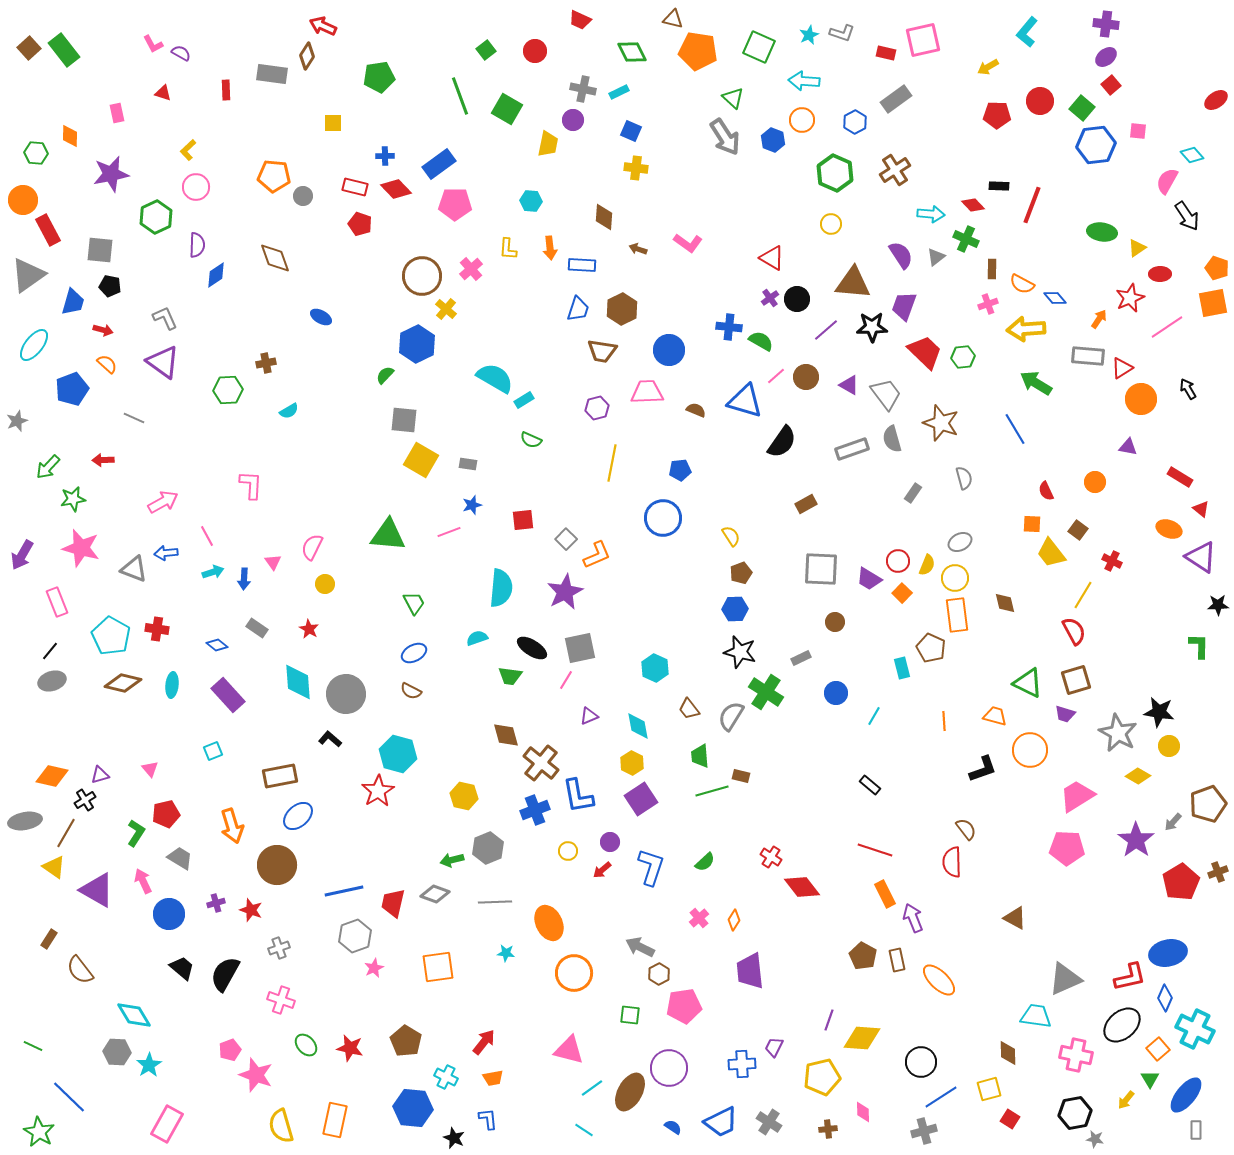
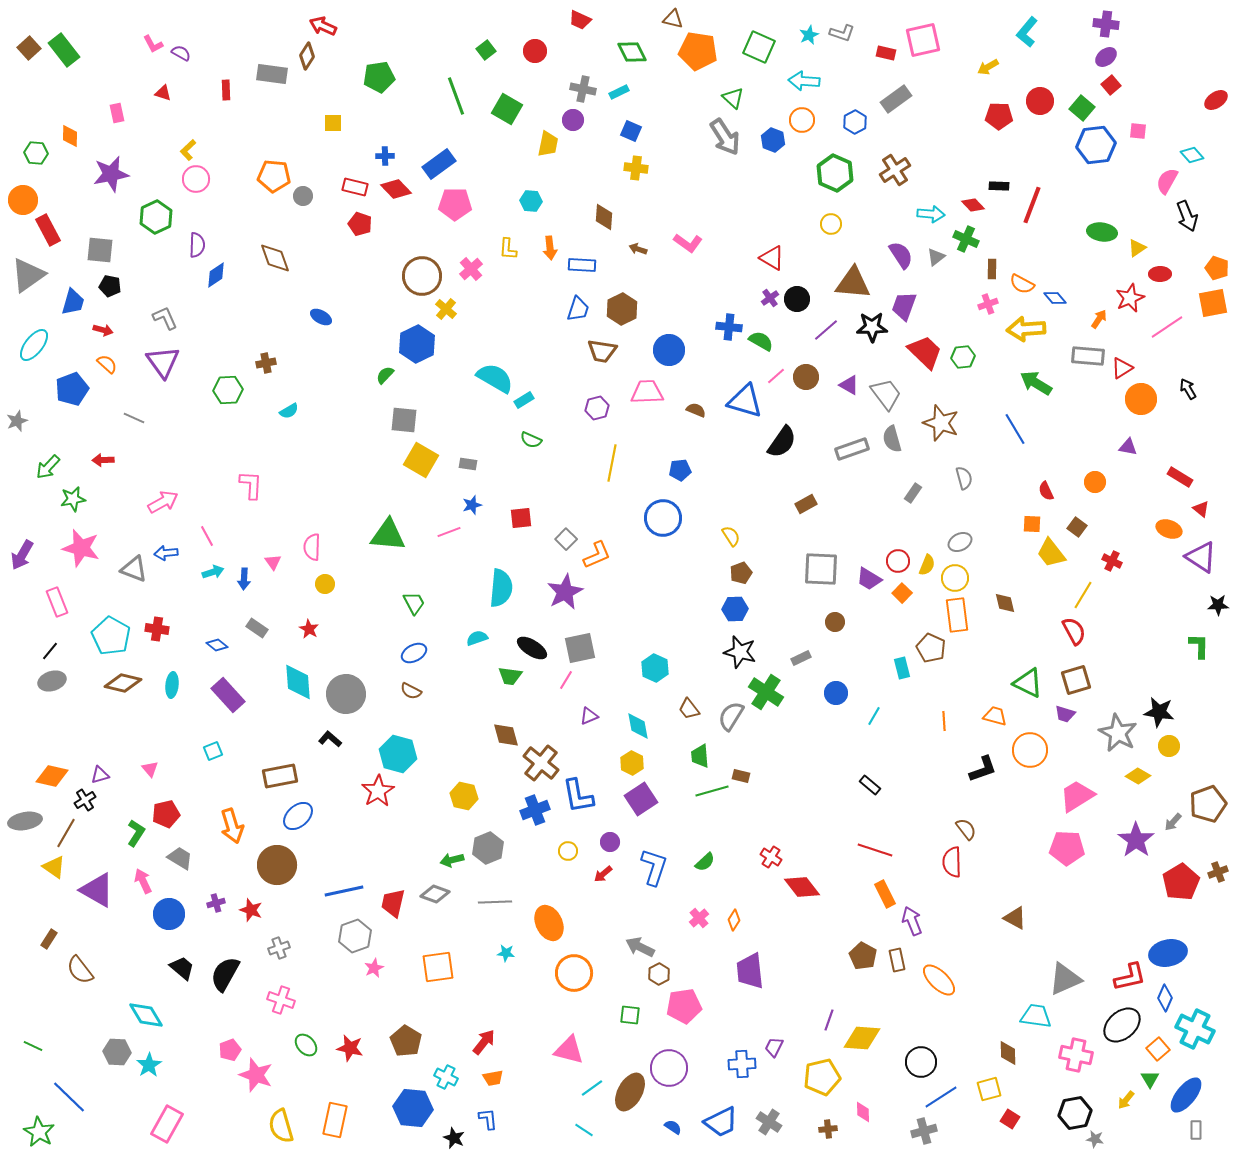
green line at (460, 96): moved 4 px left
red pentagon at (997, 115): moved 2 px right, 1 px down
pink circle at (196, 187): moved 8 px up
black arrow at (1187, 216): rotated 12 degrees clockwise
purple triangle at (163, 362): rotated 18 degrees clockwise
red square at (523, 520): moved 2 px left, 2 px up
brown square at (1078, 530): moved 1 px left, 3 px up
pink semicircle at (312, 547): rotated 24 degrees counterclockwise
blue L-shape at (651, 867): moved 3 px right
red arrow at (602, 870): moved 1 px right, 4 px down
purple arrow at (913, 918): moved 1 px left, 3 px down
cyan diamond at (134, 1015): moved 12 px right
